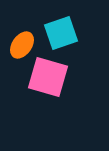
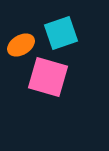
orange ellipse: moved 1 px left; rotated 24 degrees clockwise
